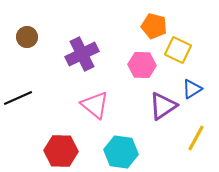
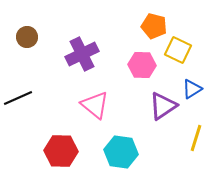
yellow line: rotated 12 degrees counterclockwise
